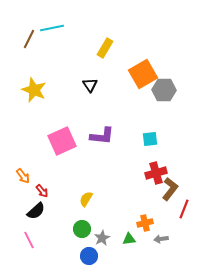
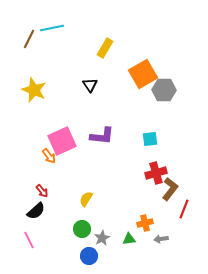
orange arrow: moved 26 px right, 20 px up
